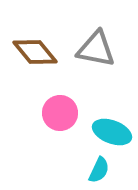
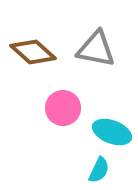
brown diamond: moved 2 px left; rotated 9 degrees counterclockwise
pink circle: moved 3 px right, 5 px up
